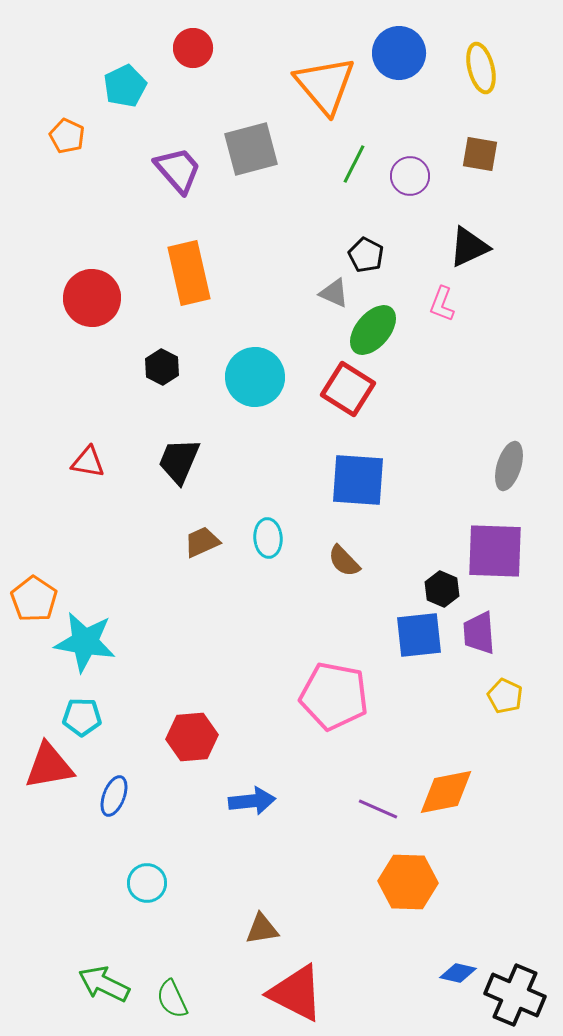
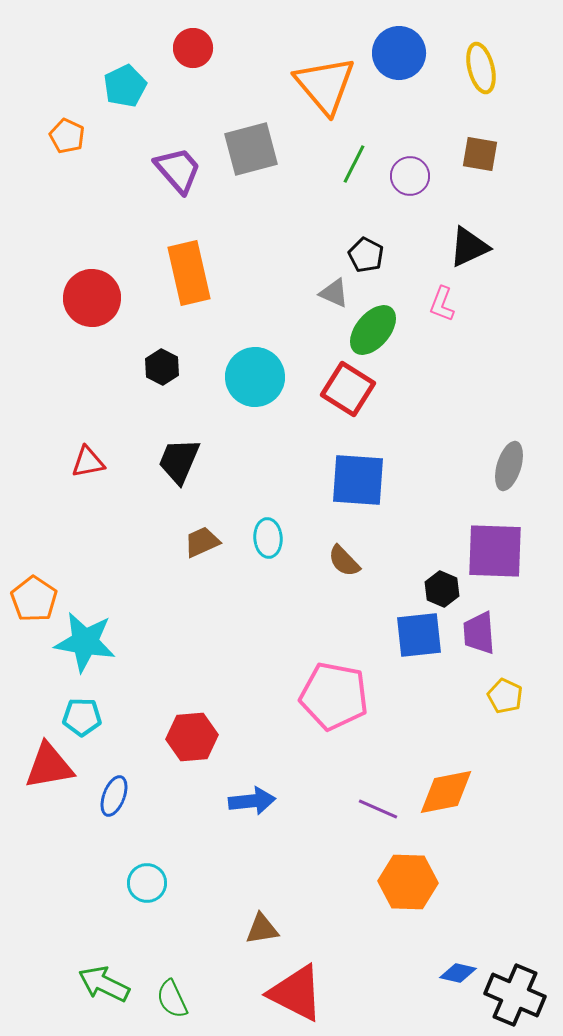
red triangle at (88, 462): rotated 21 degrees counterclockwise
